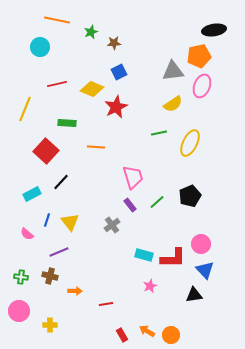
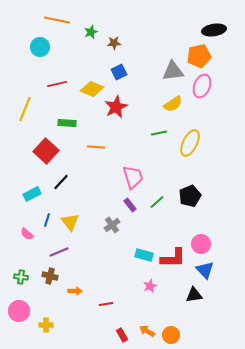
yellow cross at (50, 325): moved 4 px left
